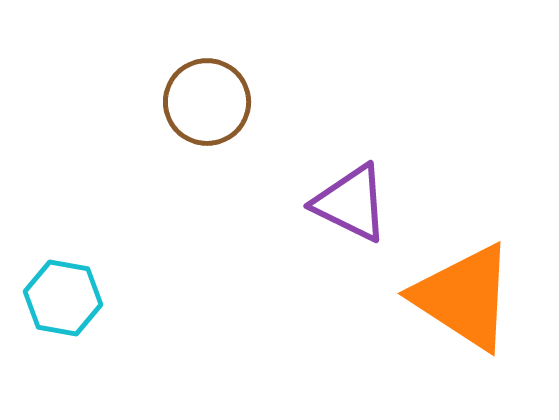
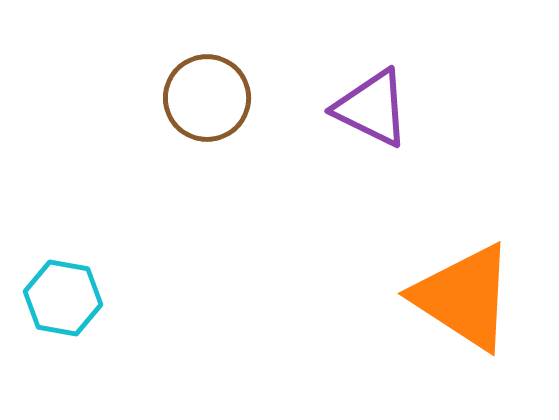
brown circle: moved 4 px up
purple triangle: moved 21 px right, 95 px up
